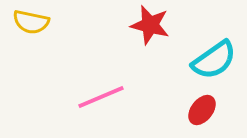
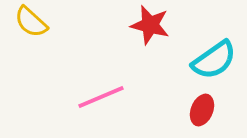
yellow semicircle: rotated 30 degrees clockwise
red ellipse: rotated 16 degrees counterclockwise
